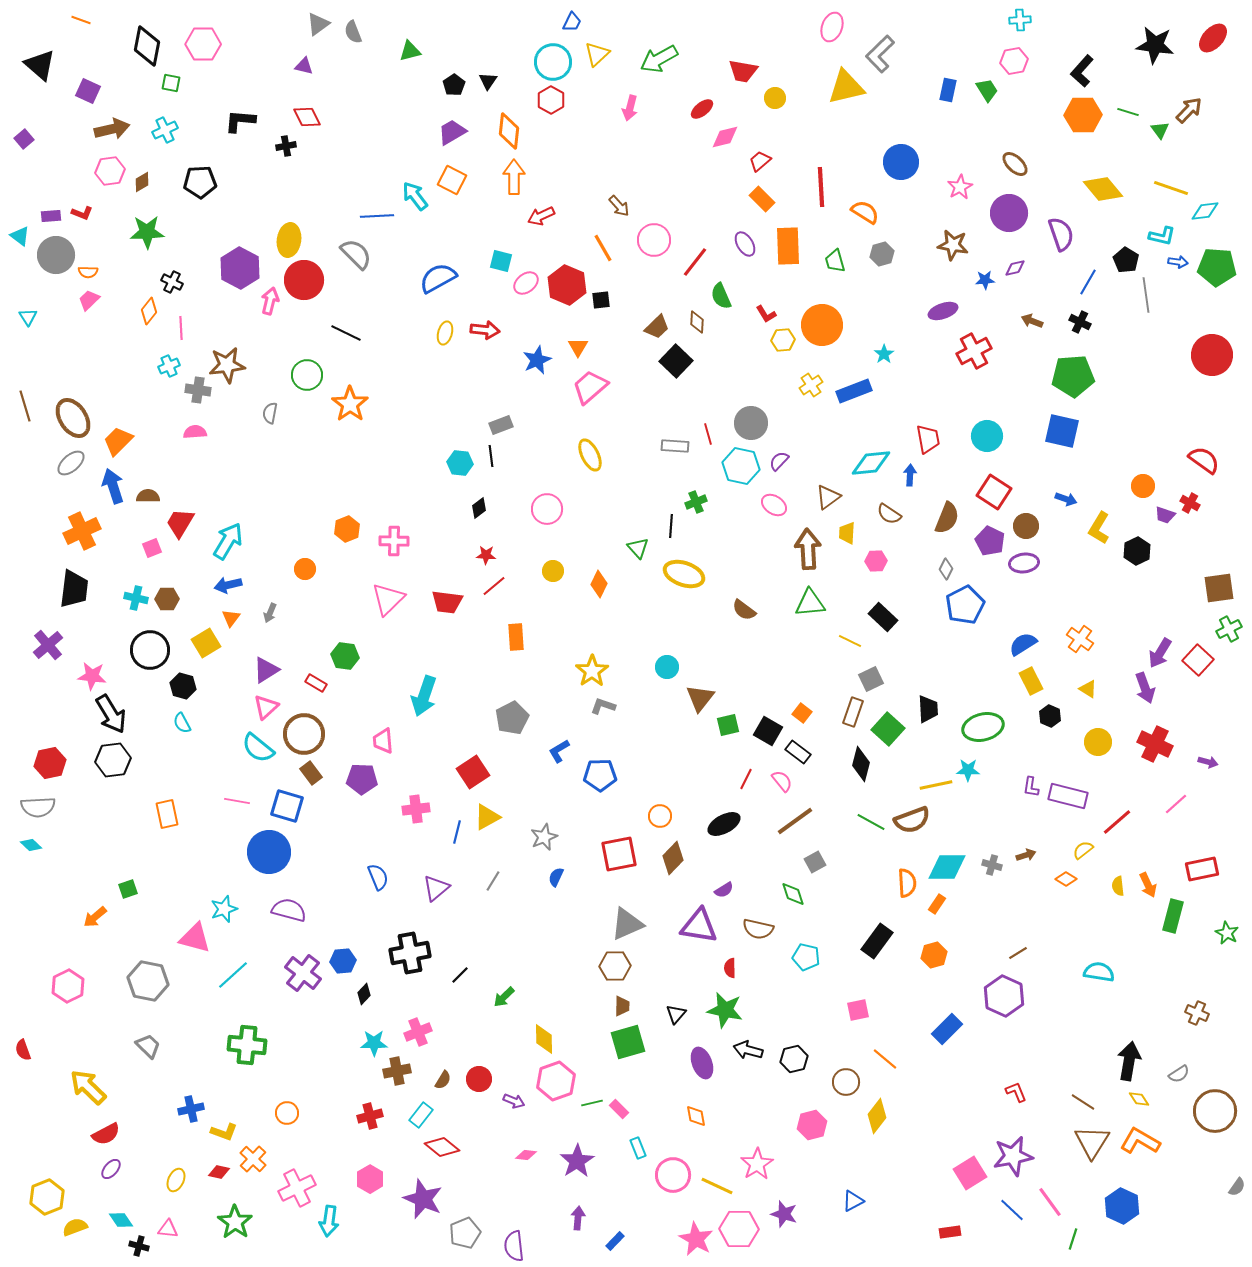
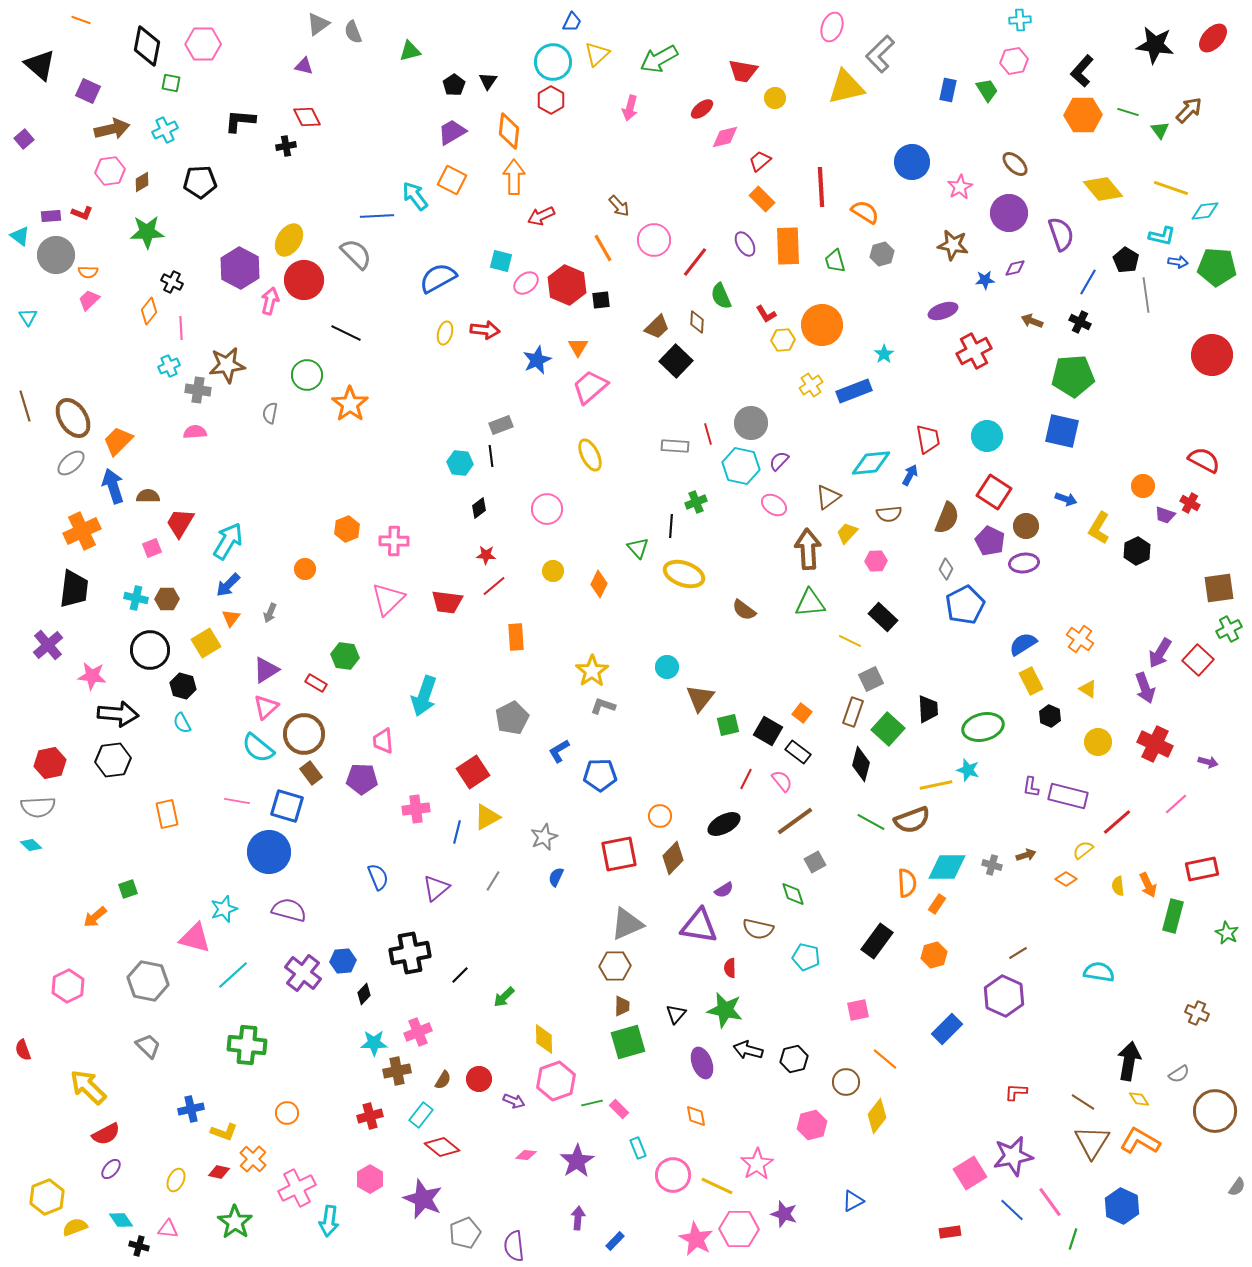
blue circle at (901, 162): moved 11 px right
yellow ellipse at (289, 240): rotated 24 degrees clockwise
red semicircle at (1204, 460): rotated 8 degrees counterclockwise
blue arrow at (910, 475): rotated 25 degrees clockwise
brown semicircle at (889, 514): rotated 40 degrees counterclockwise
yellow trapezoid at (847, 533): rotated 40 degrees clockwise
blue arrow at (228, 585): rotated 32 degrees counterclockwise
black arrow at (111, 714): moved 7 px right; rotated 54 degrees counterclockwise
cyan star at (968, 770): rotated 15 degrees clockwise
red L-shape at (1016, 1092): rotated 65 degrees counterclockwise
